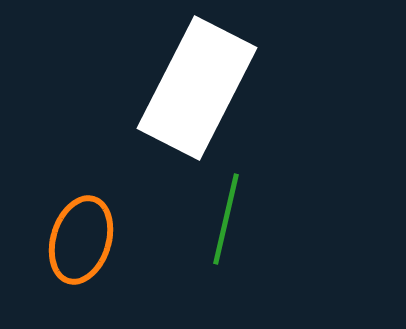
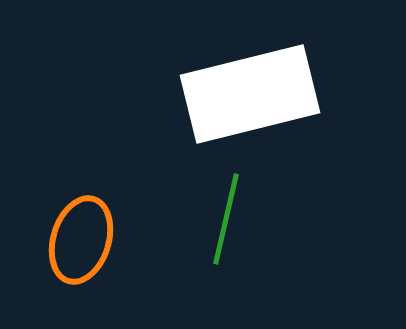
white rectangle: moved 53 px right, 6 px down; rotated 49 degrees clockwise
